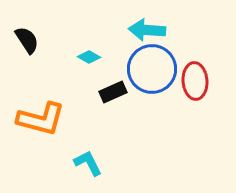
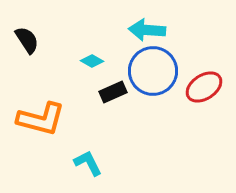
cyan diamond: moved 3 px right, 4 px down
blue circle: moved 1 px right, 2 px down
red ellipse: moved 9 px right, 6 px down; rotated 60 degrees clockwise
